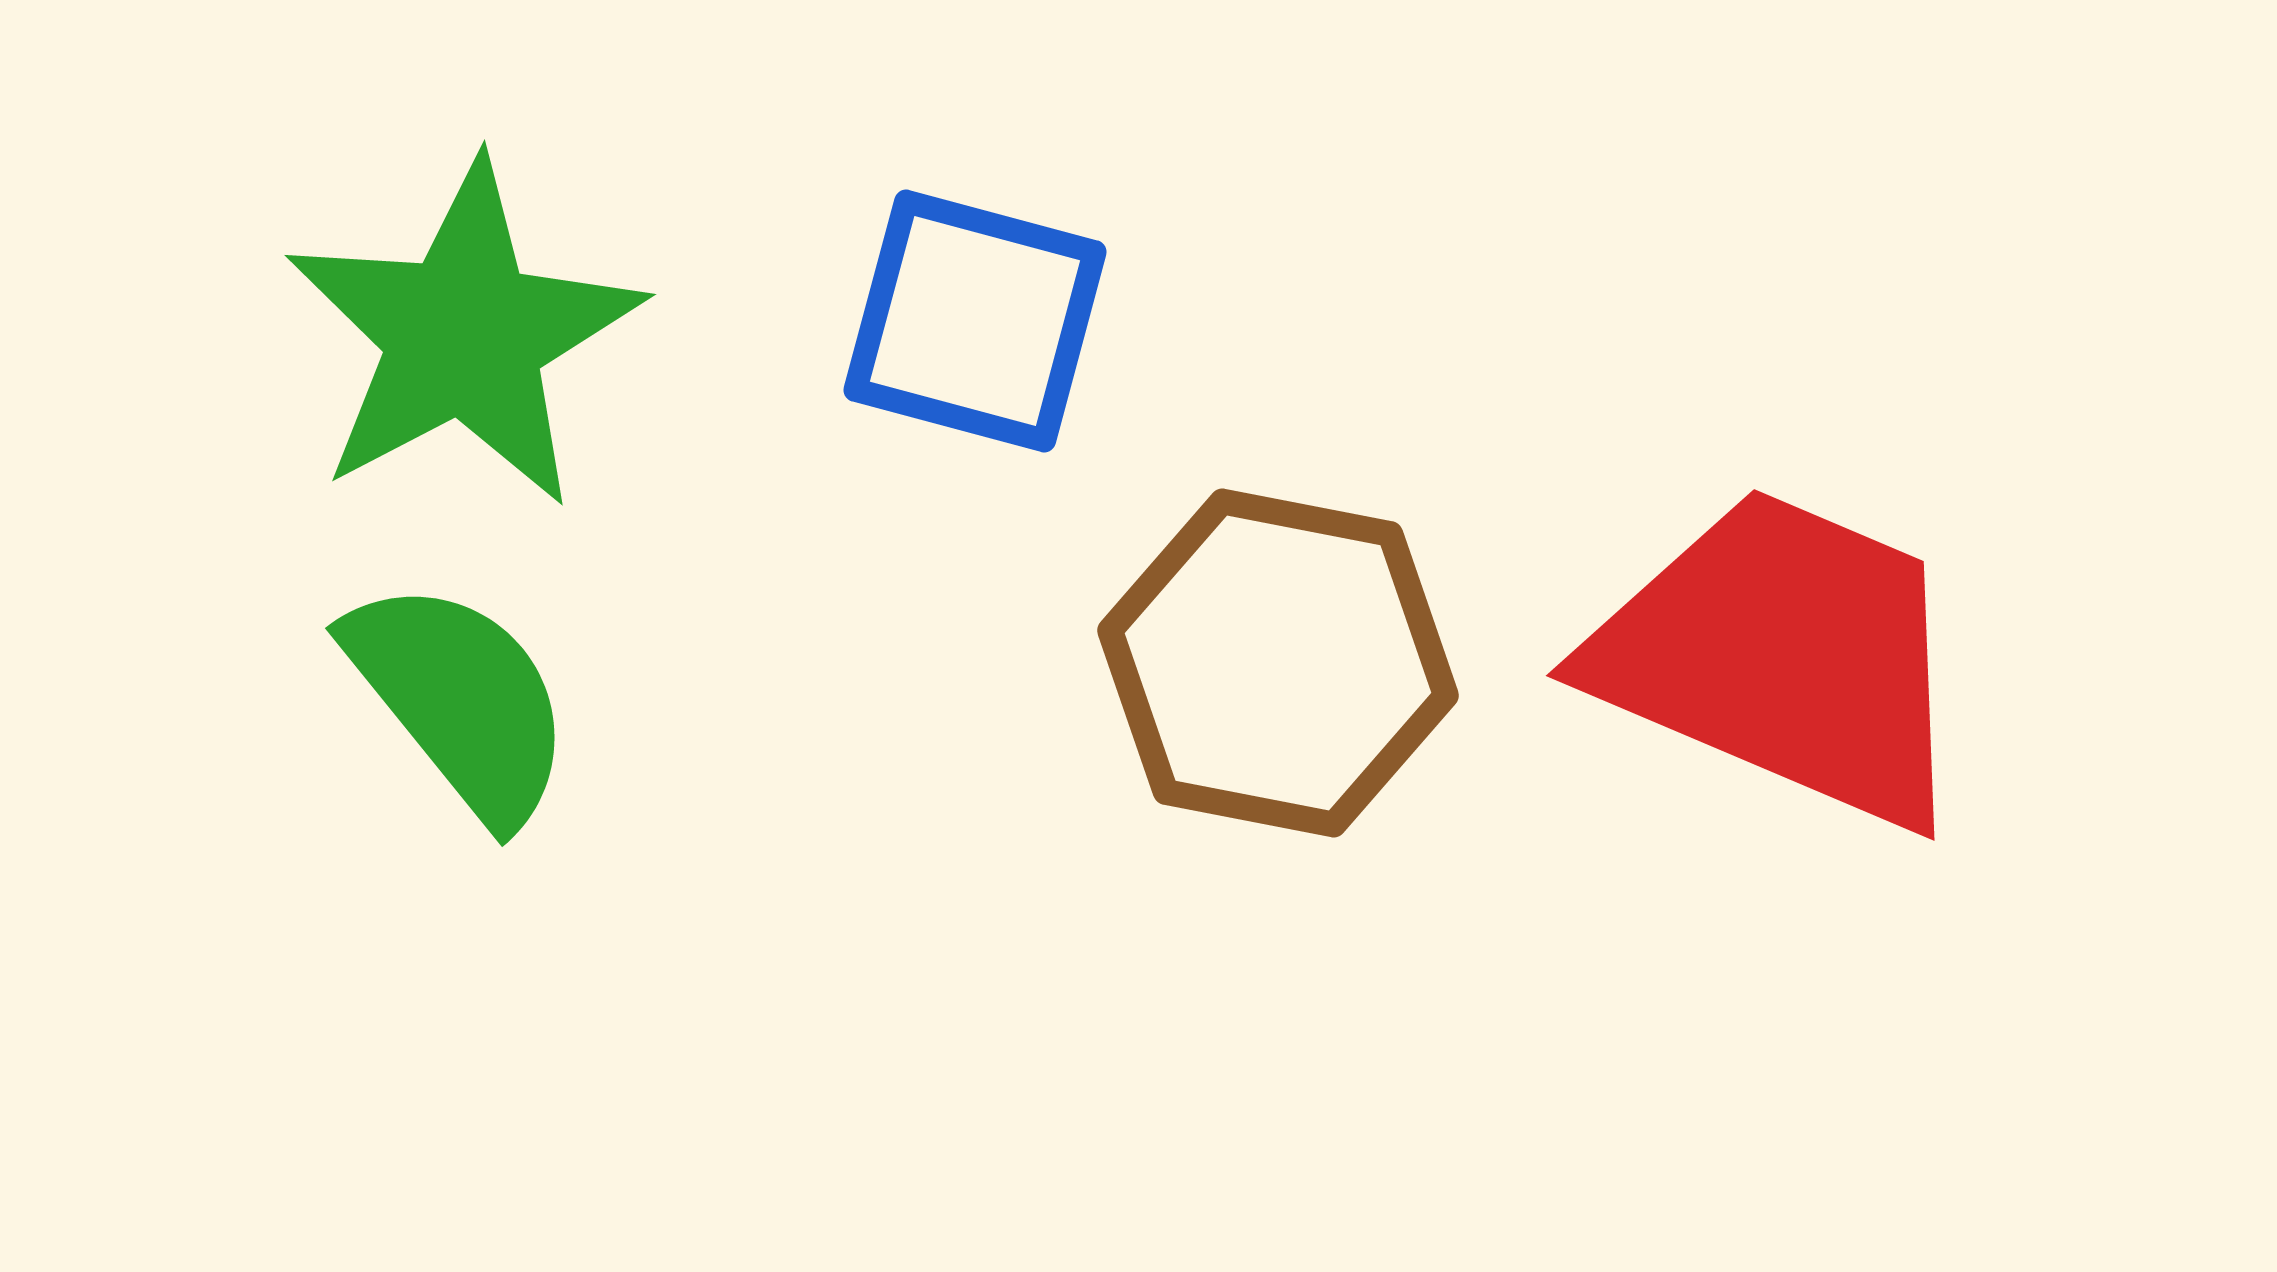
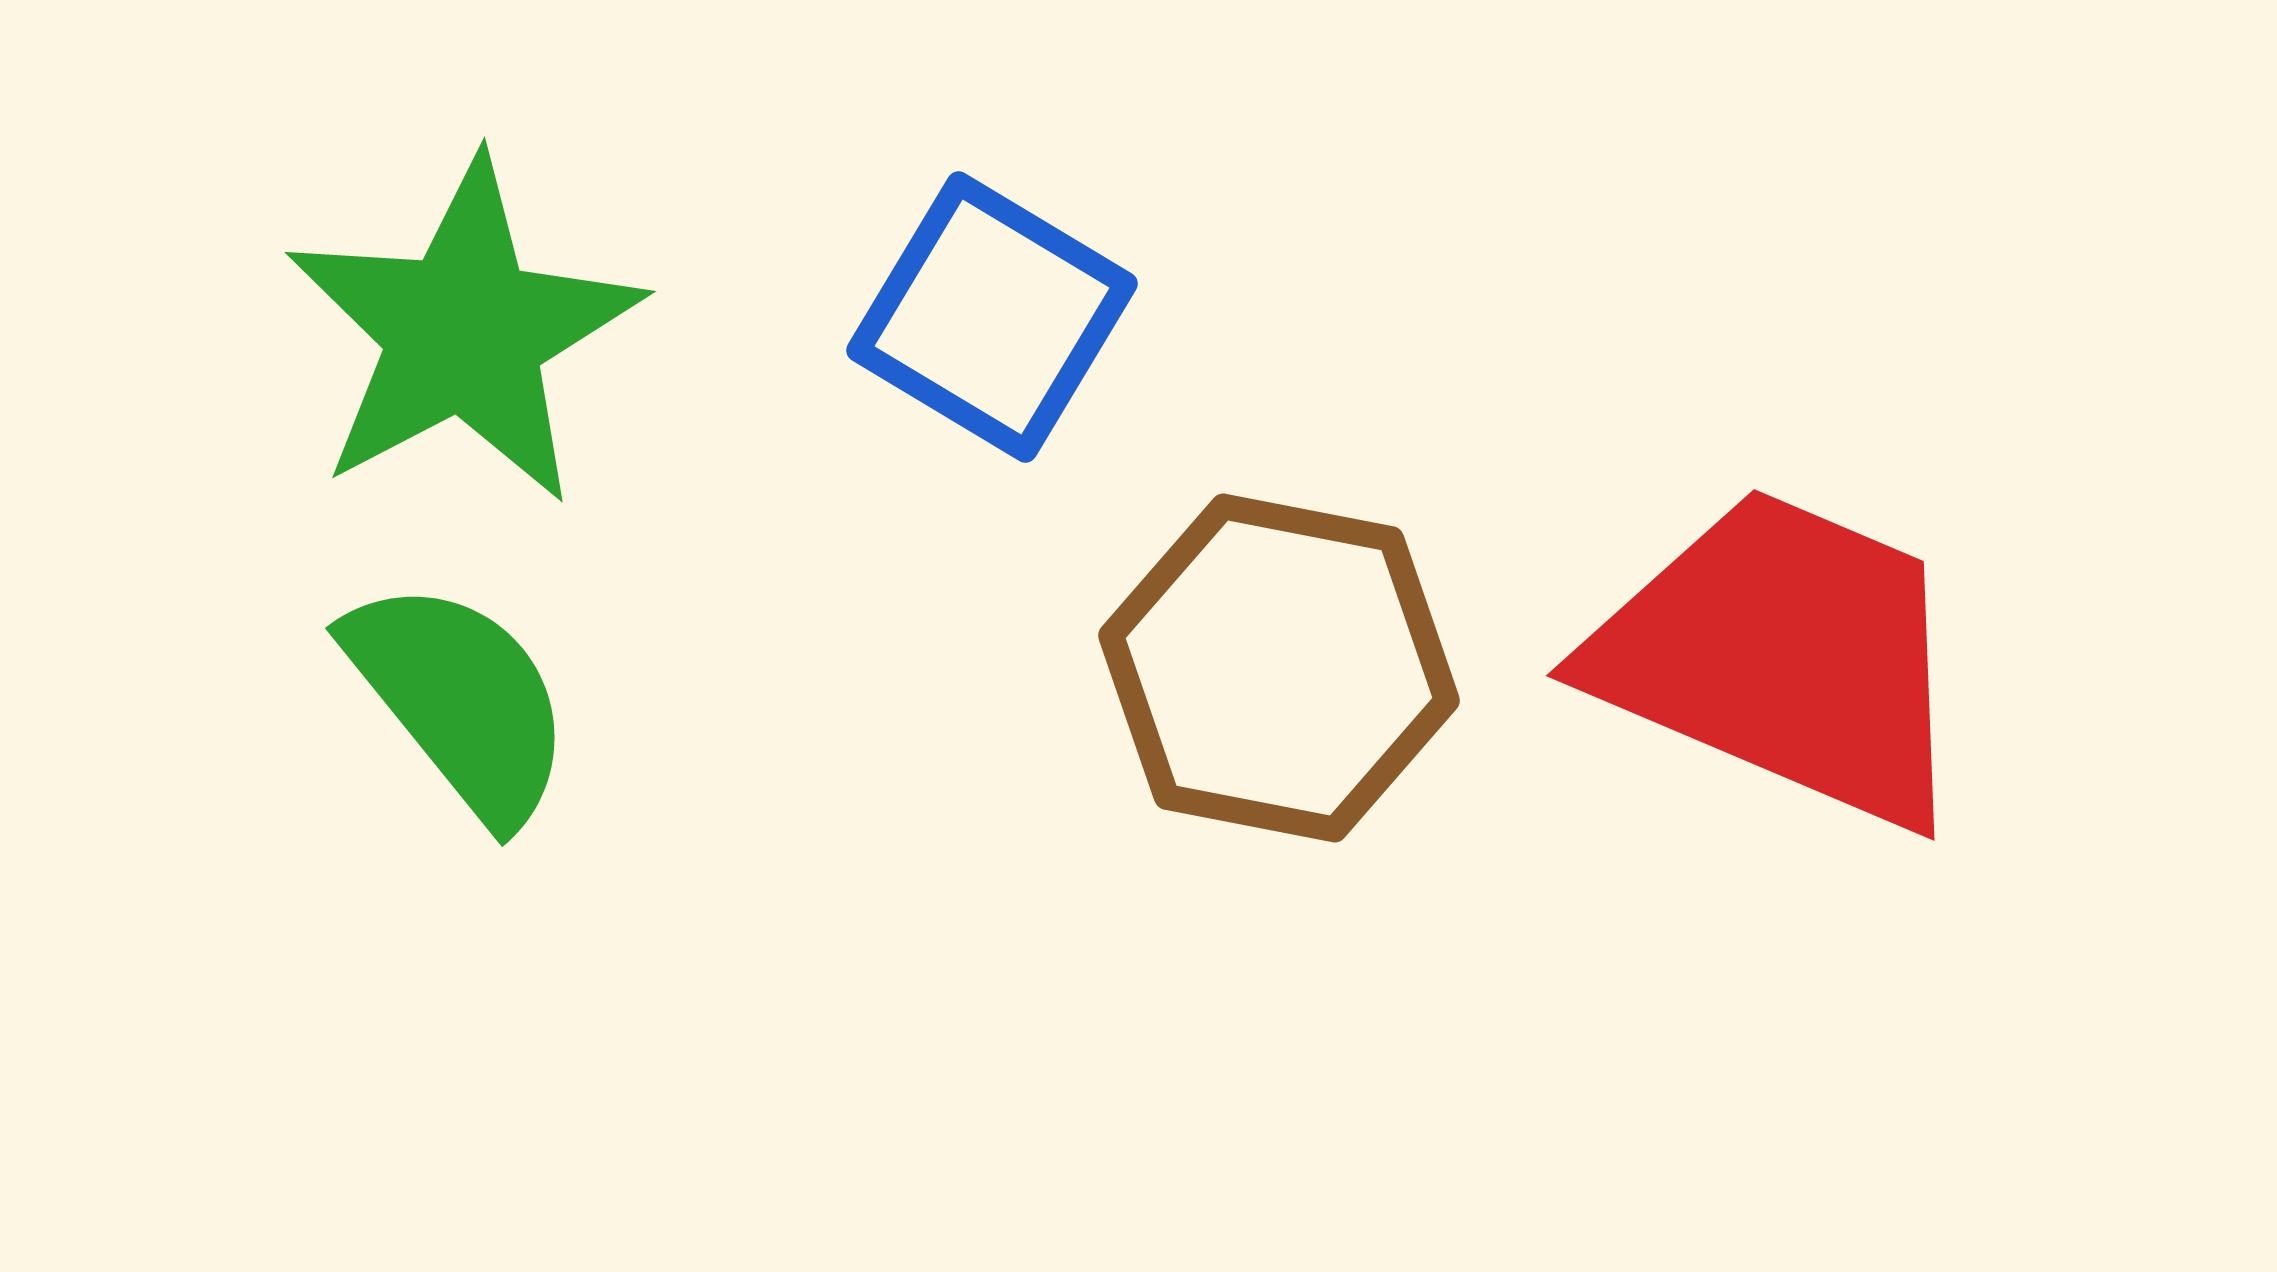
blue square: moved 17 px right, 4 px up; rotated 16 degrees clockwise
green star: moved 3 px up
brown hexagon: moved 1 px right, 5 px down
